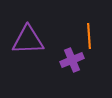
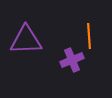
purple triangle: moved 2 px left
